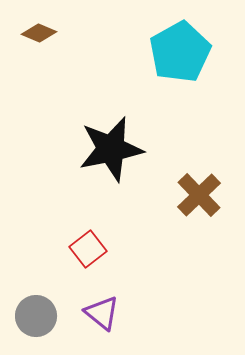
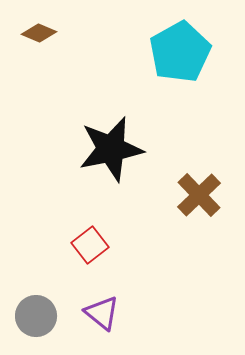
red square: moved 2 px right, 4 px up
